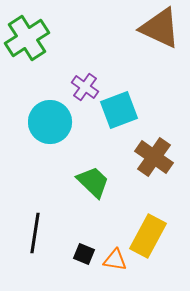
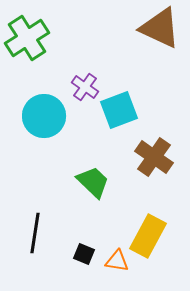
cyan circle: moved 6 px left, 6 px up
orange triangle: moved 2 px right, 1 px down
